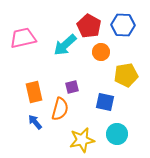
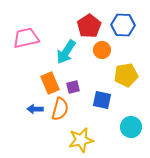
red pentagon: rotated 10 degrees clockwise
pink trapezoid: moved 3 px right
cyan arrow: moved 1 px right, 7 px down; rotated 15 degrees counterclockwise
orange circle: moved 1 px right, 2 px up
purple square: moved 1 px right
orange rectangle: moved 16 px right, 9 px up; rotated 10 degrees counterclockwise
blue square: moved 3 px left, 2 px up
blue arrow: moved 13 px up; rotated 49 degrees counterclockwise
cyan circle: moved 14 px right, 7 px up
yellow star: moved 1 px left
